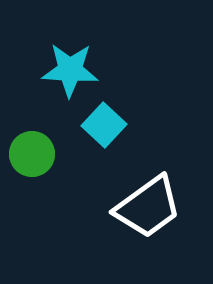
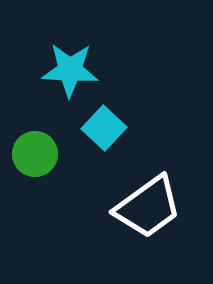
cyan square: moved 3 px down
green circle: moved 3 px right
